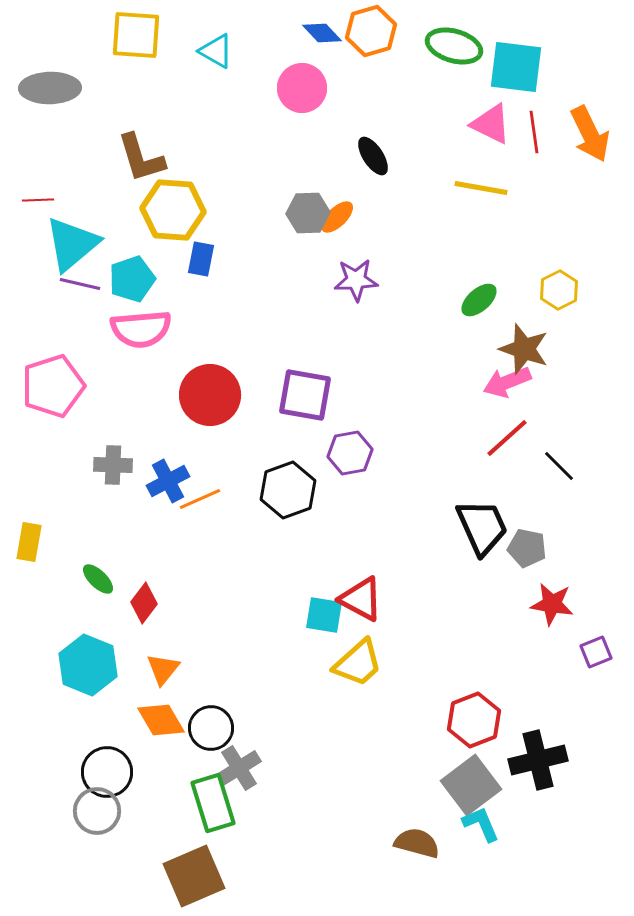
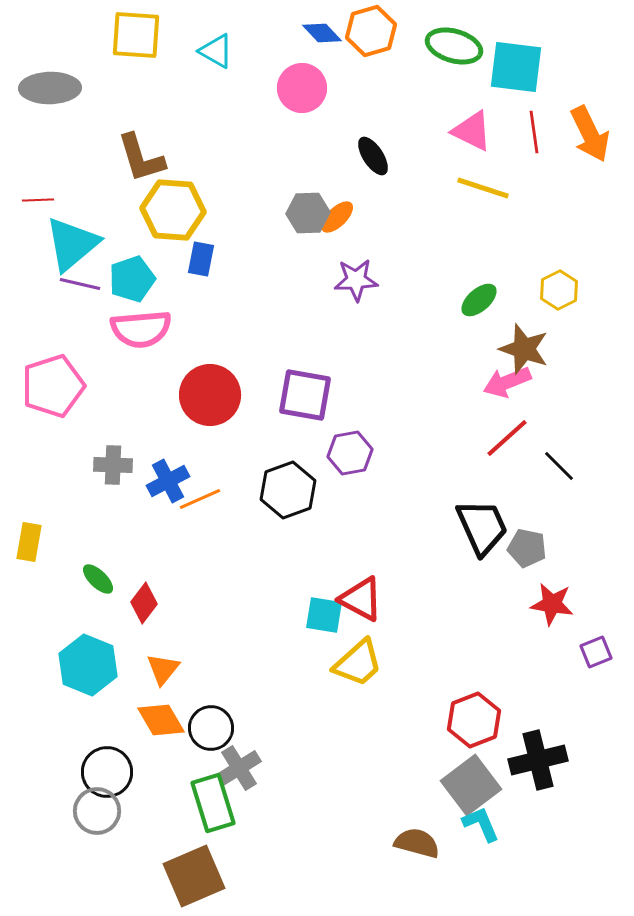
pink triangle at (491, 124): moved 19 px left, 7 px down
yellow line at (481, 188): moved 2 px right; rotated 8 degrees clockwise
